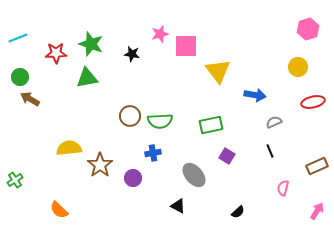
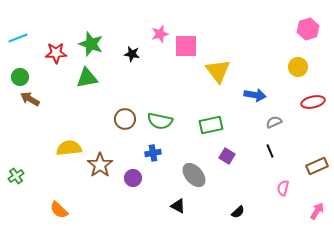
brown circle: moved 5 px left, 3 px down
green semicircle: rotated 15 degrees clockwise
green cross: moved 1 px right, 4 px up
